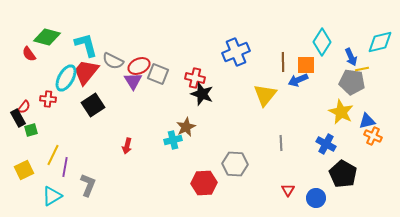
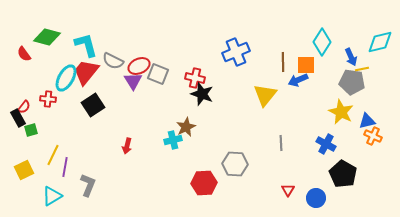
red semicircle at (29, 54): moved 5 px left
